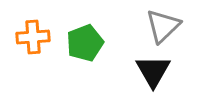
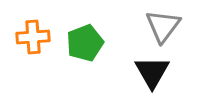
gray triangle: rotated 9 degrees counterclockwise
black triangle: moved 1 px left, 1 px down
